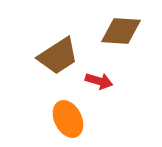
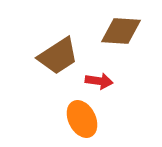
red arrow: rotated 8 degrees counterclockwise
orange ellipse: moved 14 px right
